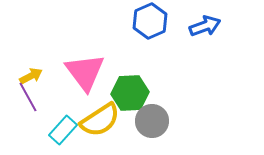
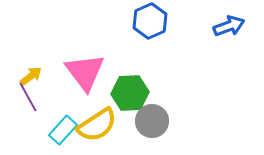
blue arrow: moved 24 px right
yellow arrow: rotated 10 degrees counterclockwise
yellow semicircle: moved 3 px left, 5 px down
